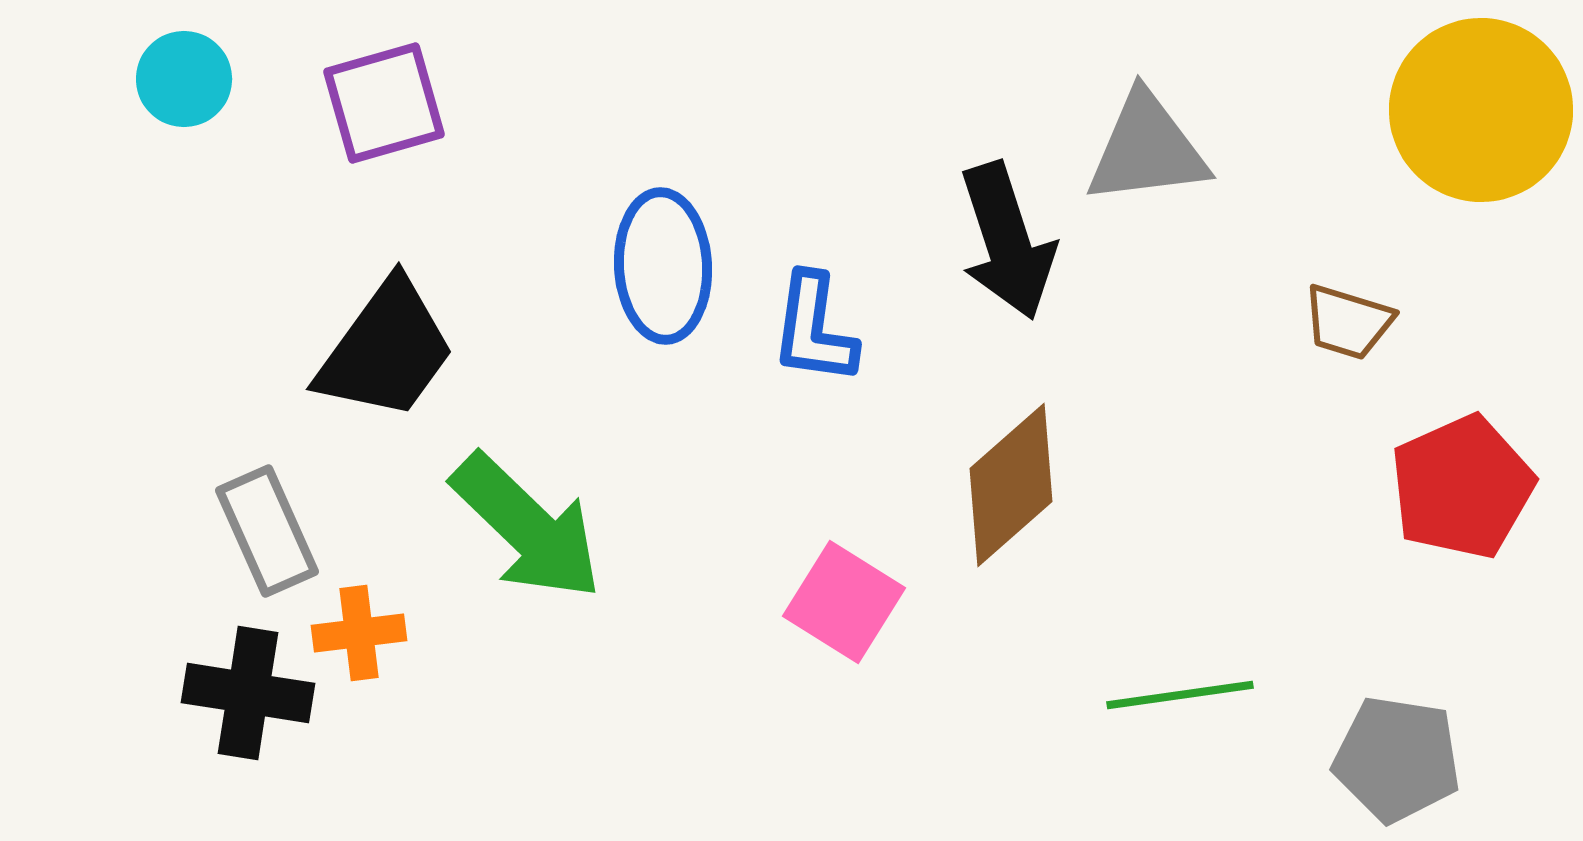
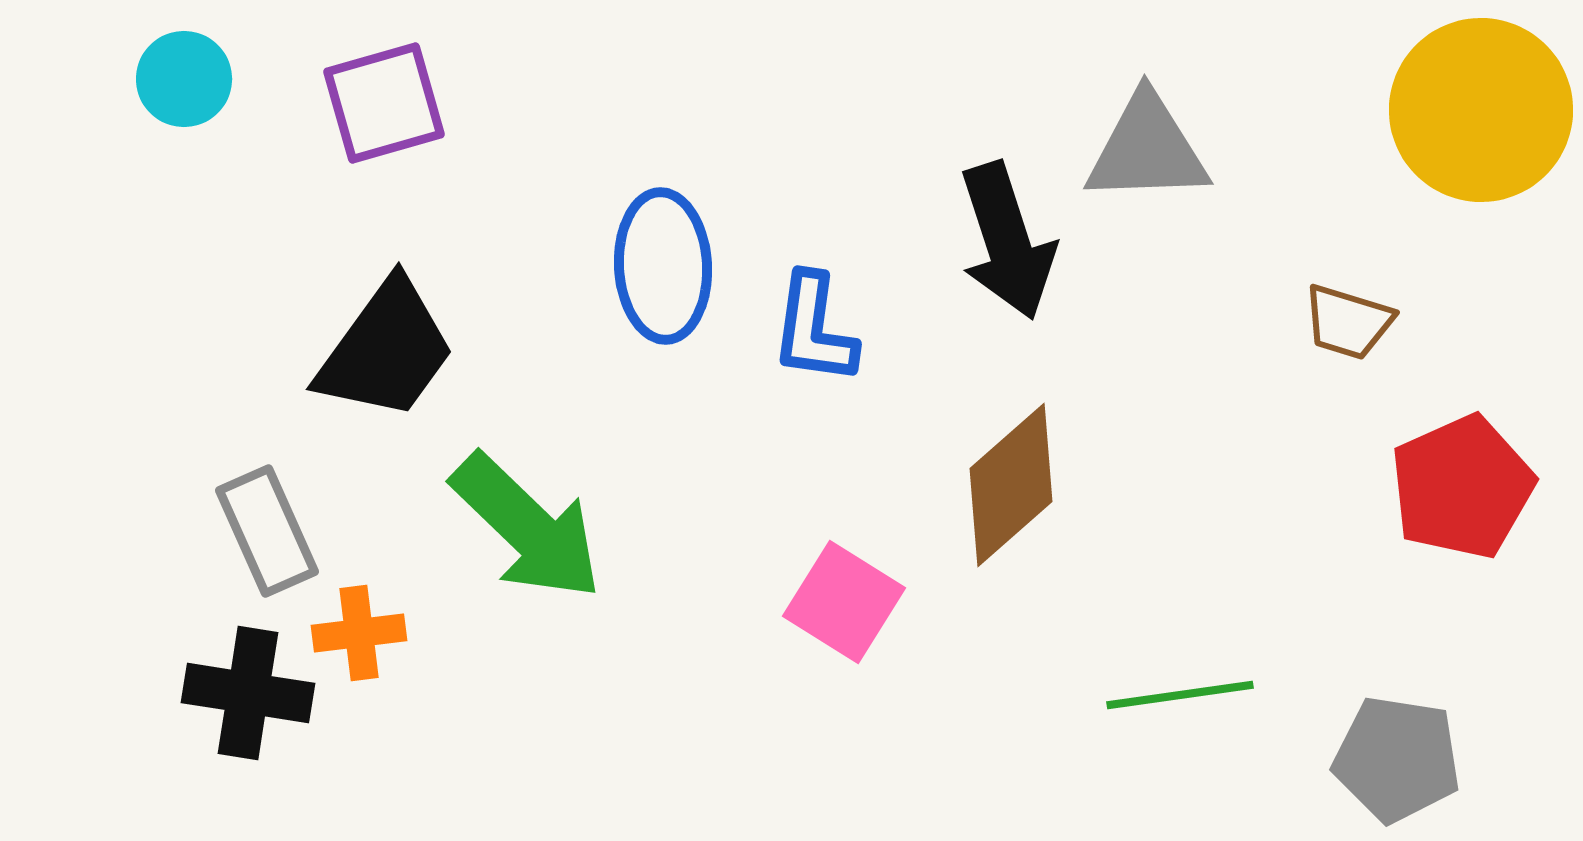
gray triangle: rotated 5 degrees clockwise
